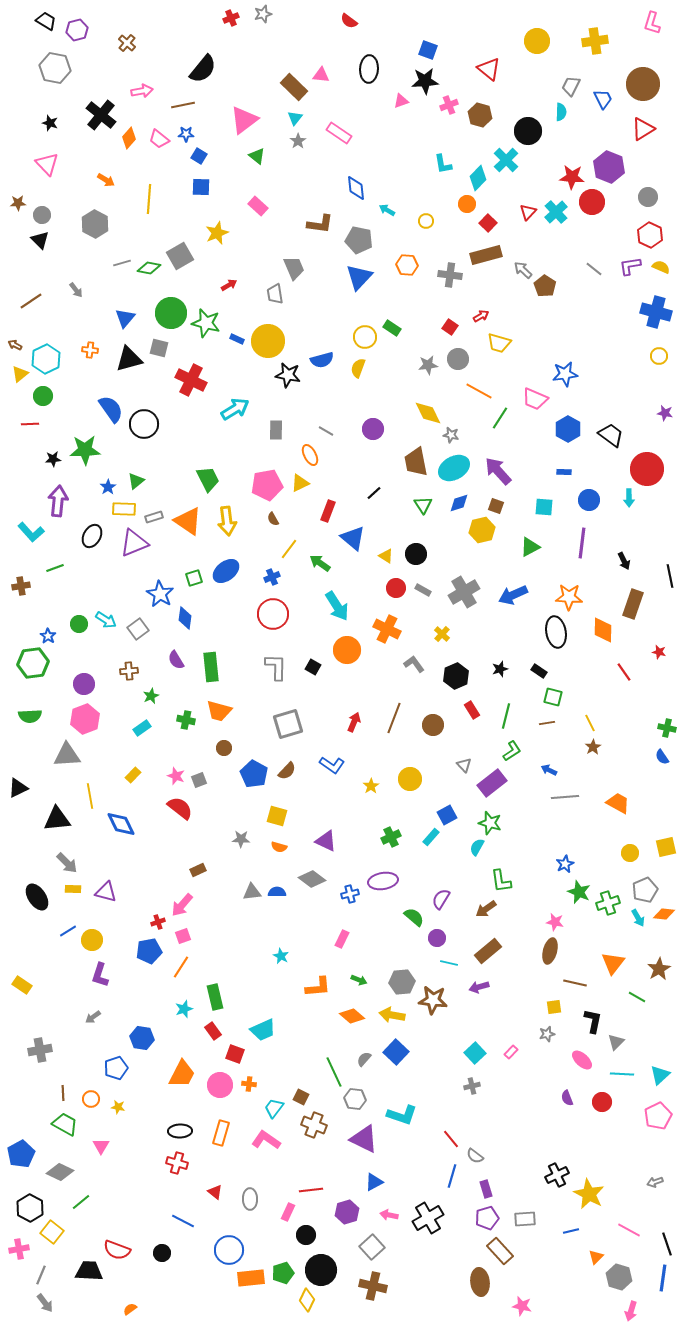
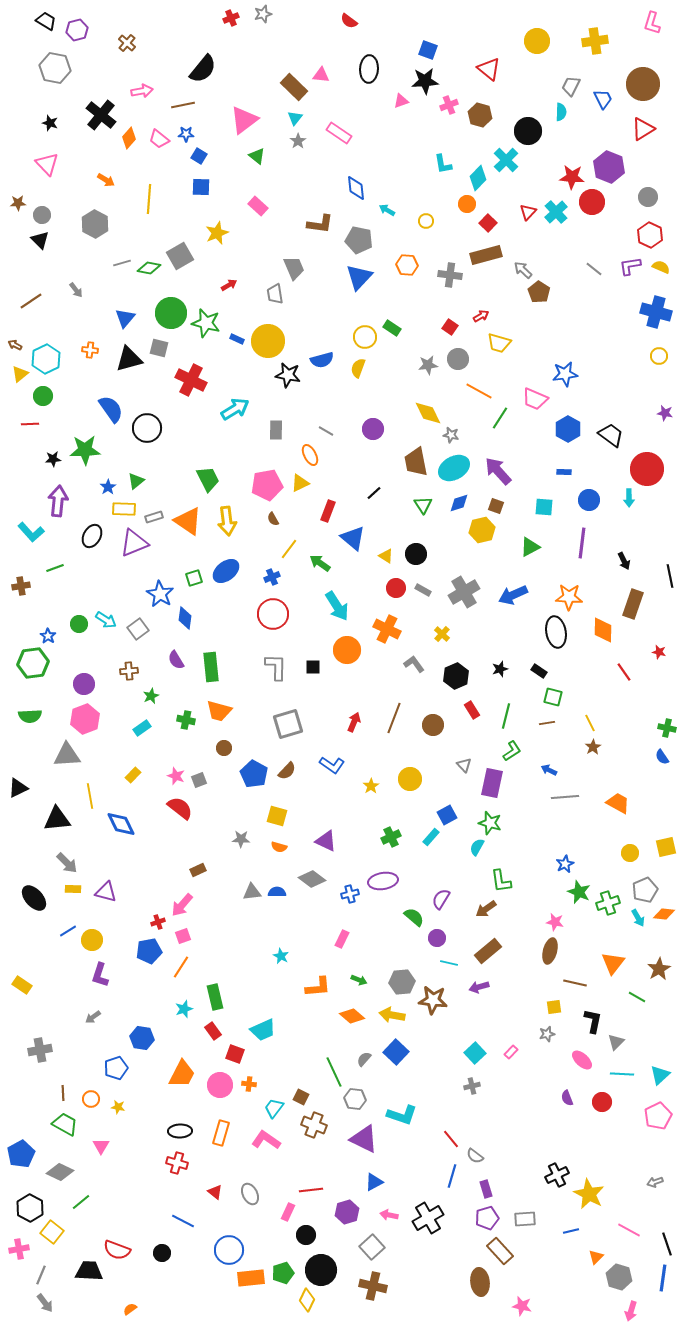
brown pentagon at (545, 286): moved 6 px left, 6 px down
black circle at (144, 424): moved 3 px right, 4 px down
black square at (313, 667): rotated 28 degrees counterclockwise
purple rectangle at (492, 783): rotated 40 degrees counterclockwise
black ellipse at (37, 897): moved 3 px left, 1 px down; rotated 8 degrees counterclockwise
gray ellipse at (250, 1199): moved 5 px up; rotated 25 degrees counterclockwise
